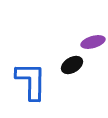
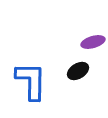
black ellipse: moved 6 px right, 6 px down
